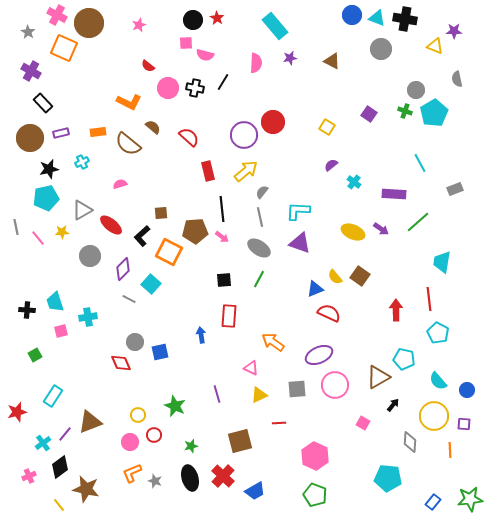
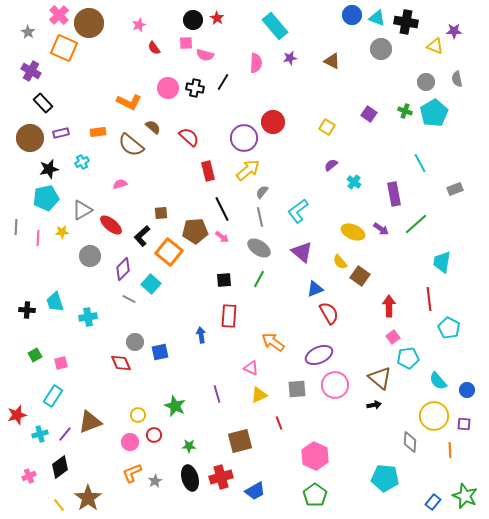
pink cross at (57, 15): moved 2 px right; rotated 18 degrees clockwise
black cross at (405, 19): moved 1 px right, 3 px down
red semicircle at (148, 66): moved 6 px right, 18 px up; rotated 16 degrees clockwise
gray circle at (416, 90): moved 10 px right, 8 px up
purple circle at (244, 135): moved 3 px down
brown semicircle at (128, 144): moved 3 px right, 1 px down
yellow arrow at (246, 171): moved 2 px right, 1 px up
purple rectangle at (394, 194): rotated 75 degrees clockwise
black line at (222, 209): rotated 20 degrees counterclockwise
cyan L-shape at (298, 211): rotated 40 degrees counterclockwise
green line at (418, 222): moved 2 px left, 2 px down
gray line at (16, 227): rotated 14 degrees clockwise
pink line at (38, 238): rotated 42 degrees clockwise
purple triangle at (300, 243): moved 2 px right, 9 px down; rotated 20 degrees clockwise
orange square at (169, 252): rotated 12 degrees clockwise
yellow semicircle at (335, 277): moved 5 px right, 15 px up
red arrow at (396, 310): moved 7 px left, 4 px up
red semicircle at (329, 313): rotated 35 degrees clockwise
pink square at (61, 331): moved 32 px down
cyan pentagon at (438, 333): moved 11 px right, 5 px up
cyan pentagon at (404, 359): moved 4 px right, 1 px up; rotated 20 degrees counterclockwise
brown triangle at (378, 377): moved 2 px right, 1 px down; rotated 50 degrees counterclockwise
black arrow at (393, 405): moved 19 px left; rotated 40 degrees clockwise
red star at (17, 412): moved 3 px down
red line at (279, 423): rotated 72 degrees clockwise
pink square at (363, 423): moved 30 px right, 86 px up; rotated 24 degrees clockwise
cyan cross at (43, 443): moved 3 px left, 9 px up; rotated 21 degrees clockwise
green star at (191, 446): moved 2 px left; rotated 16 degrees clockwise
red cross at (223, 476): moved 2 px left, 1 px down; rotated 30 degrees clockwise
cyan pentagon at (388, 478): moved 3 px left
gray star at (155, 481): rotated 24 degrees clockwise
brown star at (86, 489): moved 2 px right, 9 px down; rotated 24 degrees clockwise
green pentagon at (315, 495): rotated 15 degrees clockwise
green star at (470, 499): moved 5 px left, 3 px up; rotated 30 degrees clockwise
